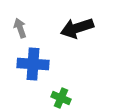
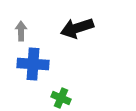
gray arrow: moved 1 px right, 3 px down; rotated 18 degrees clockwise
